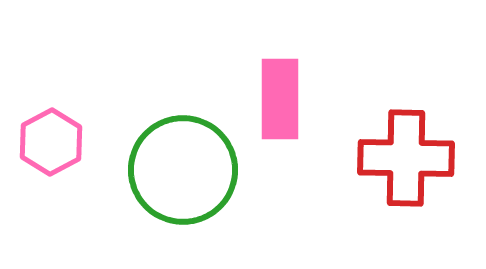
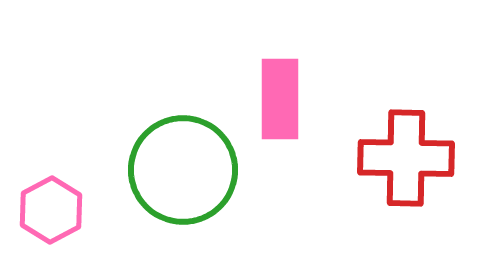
pink hexagon: moved 68 px down
